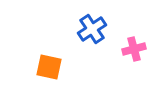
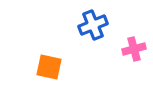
blue cross: moved 1 px right, 4 px up; rotated 12 degrees clockwise
